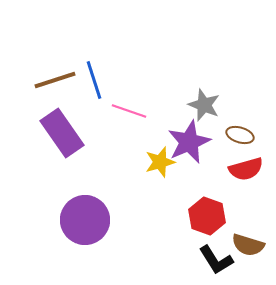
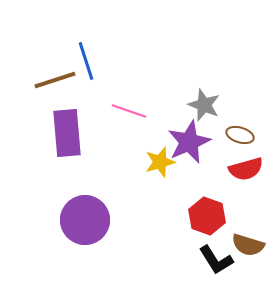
blue line: moved 8 px left, 19 px up
purple rectangle: moved 5 px right; rotated 30 degrees clockwise
